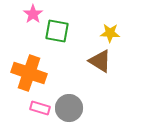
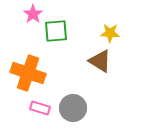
green square: moved 1 px left; rotated 15 degrees counterclockwise
orange cross: moved 1 px left
gray circle: moved 4 px right
